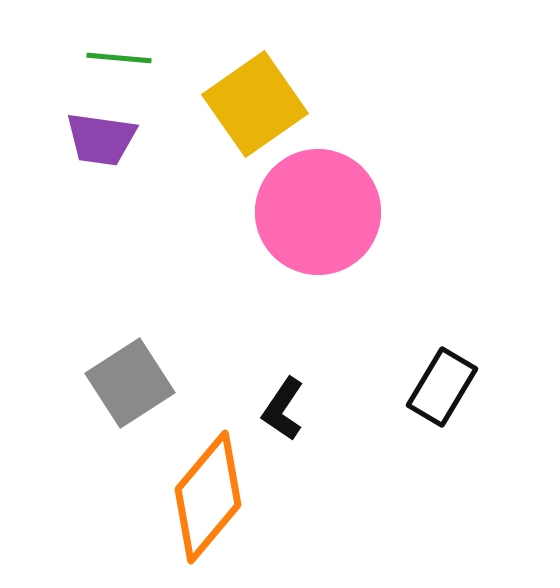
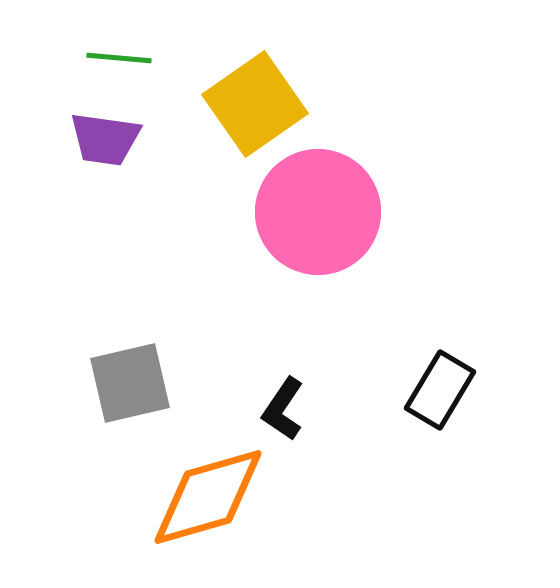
purple trapezoid: moved 4 px right
gray square: rotated 20 degrees clockwise
black rectangle: moved 2 px left, 3 px down
orange diamond: rotated 34 degrees clockwise
